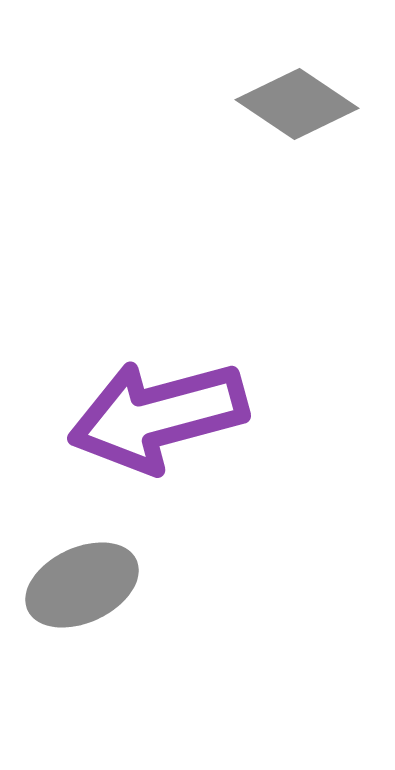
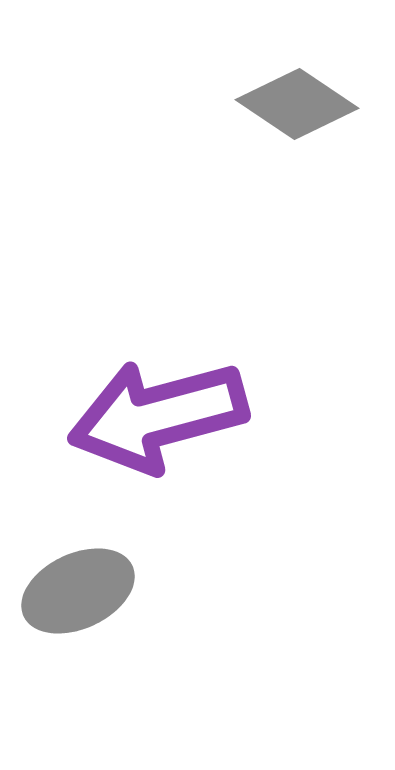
gray ellipse: moved 4 px left, 6 px down
